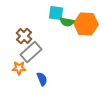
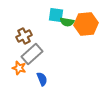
cyan square: moved 2 px down
orange hexagon: rotated 10 degrees counterclockwise
brown cross: rotated 21 degrees clockwise
gray rectangle: moved 1 px right, 2 px down
orange star: rotated 16 degrees clockwise
